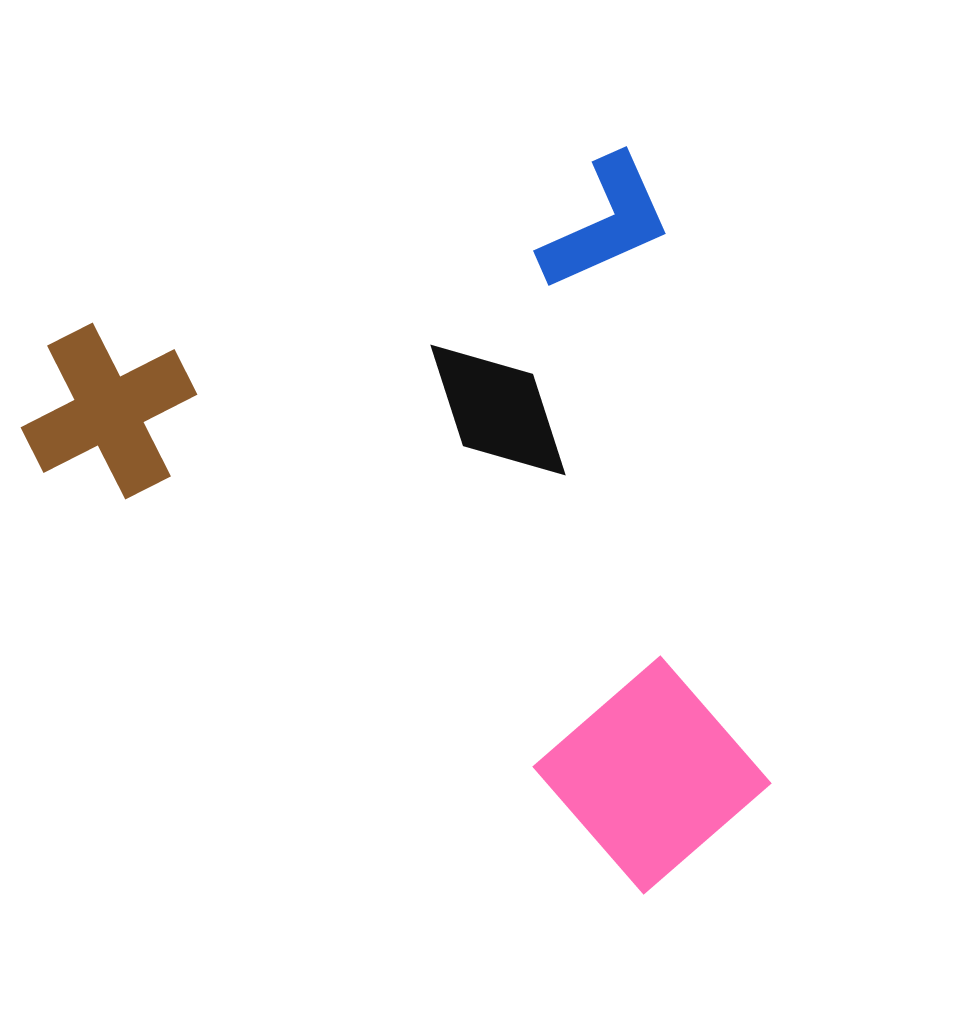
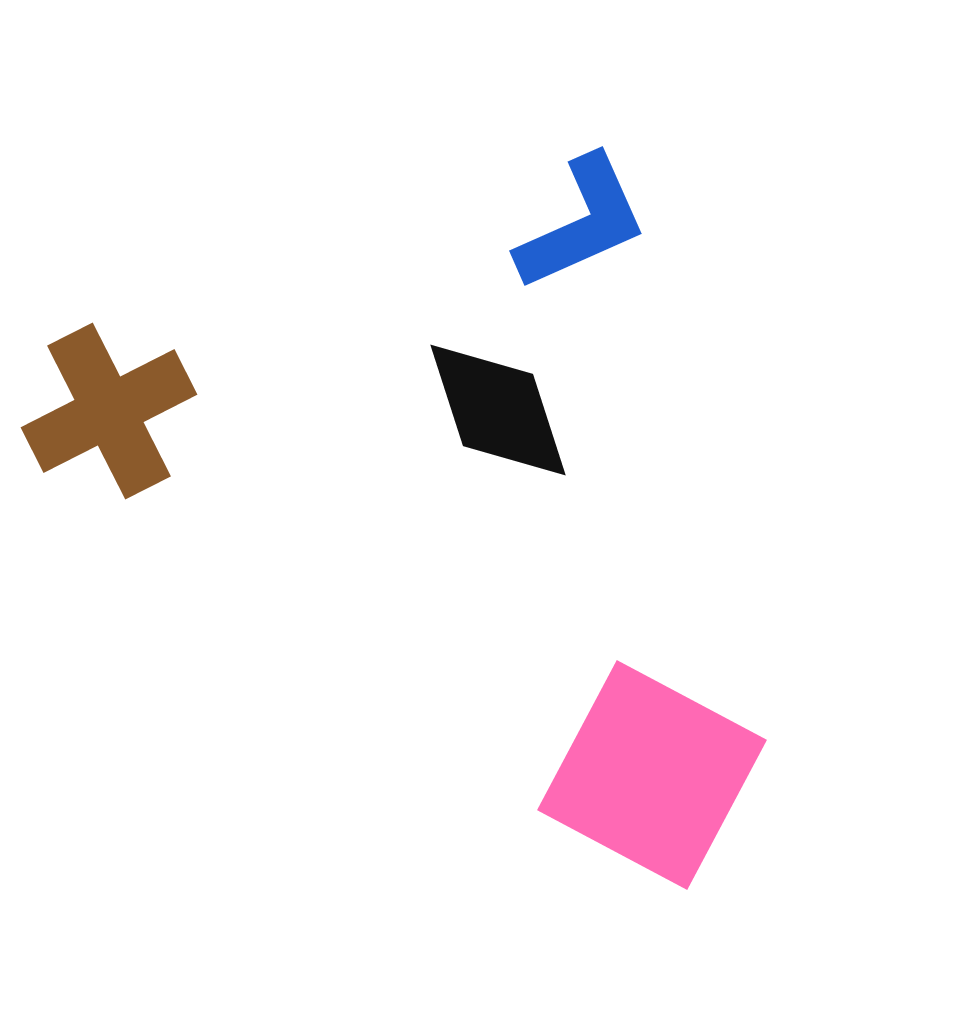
blue L-shape: moved 24 px left
pink square: rotated 21 degrees counterclockwise
